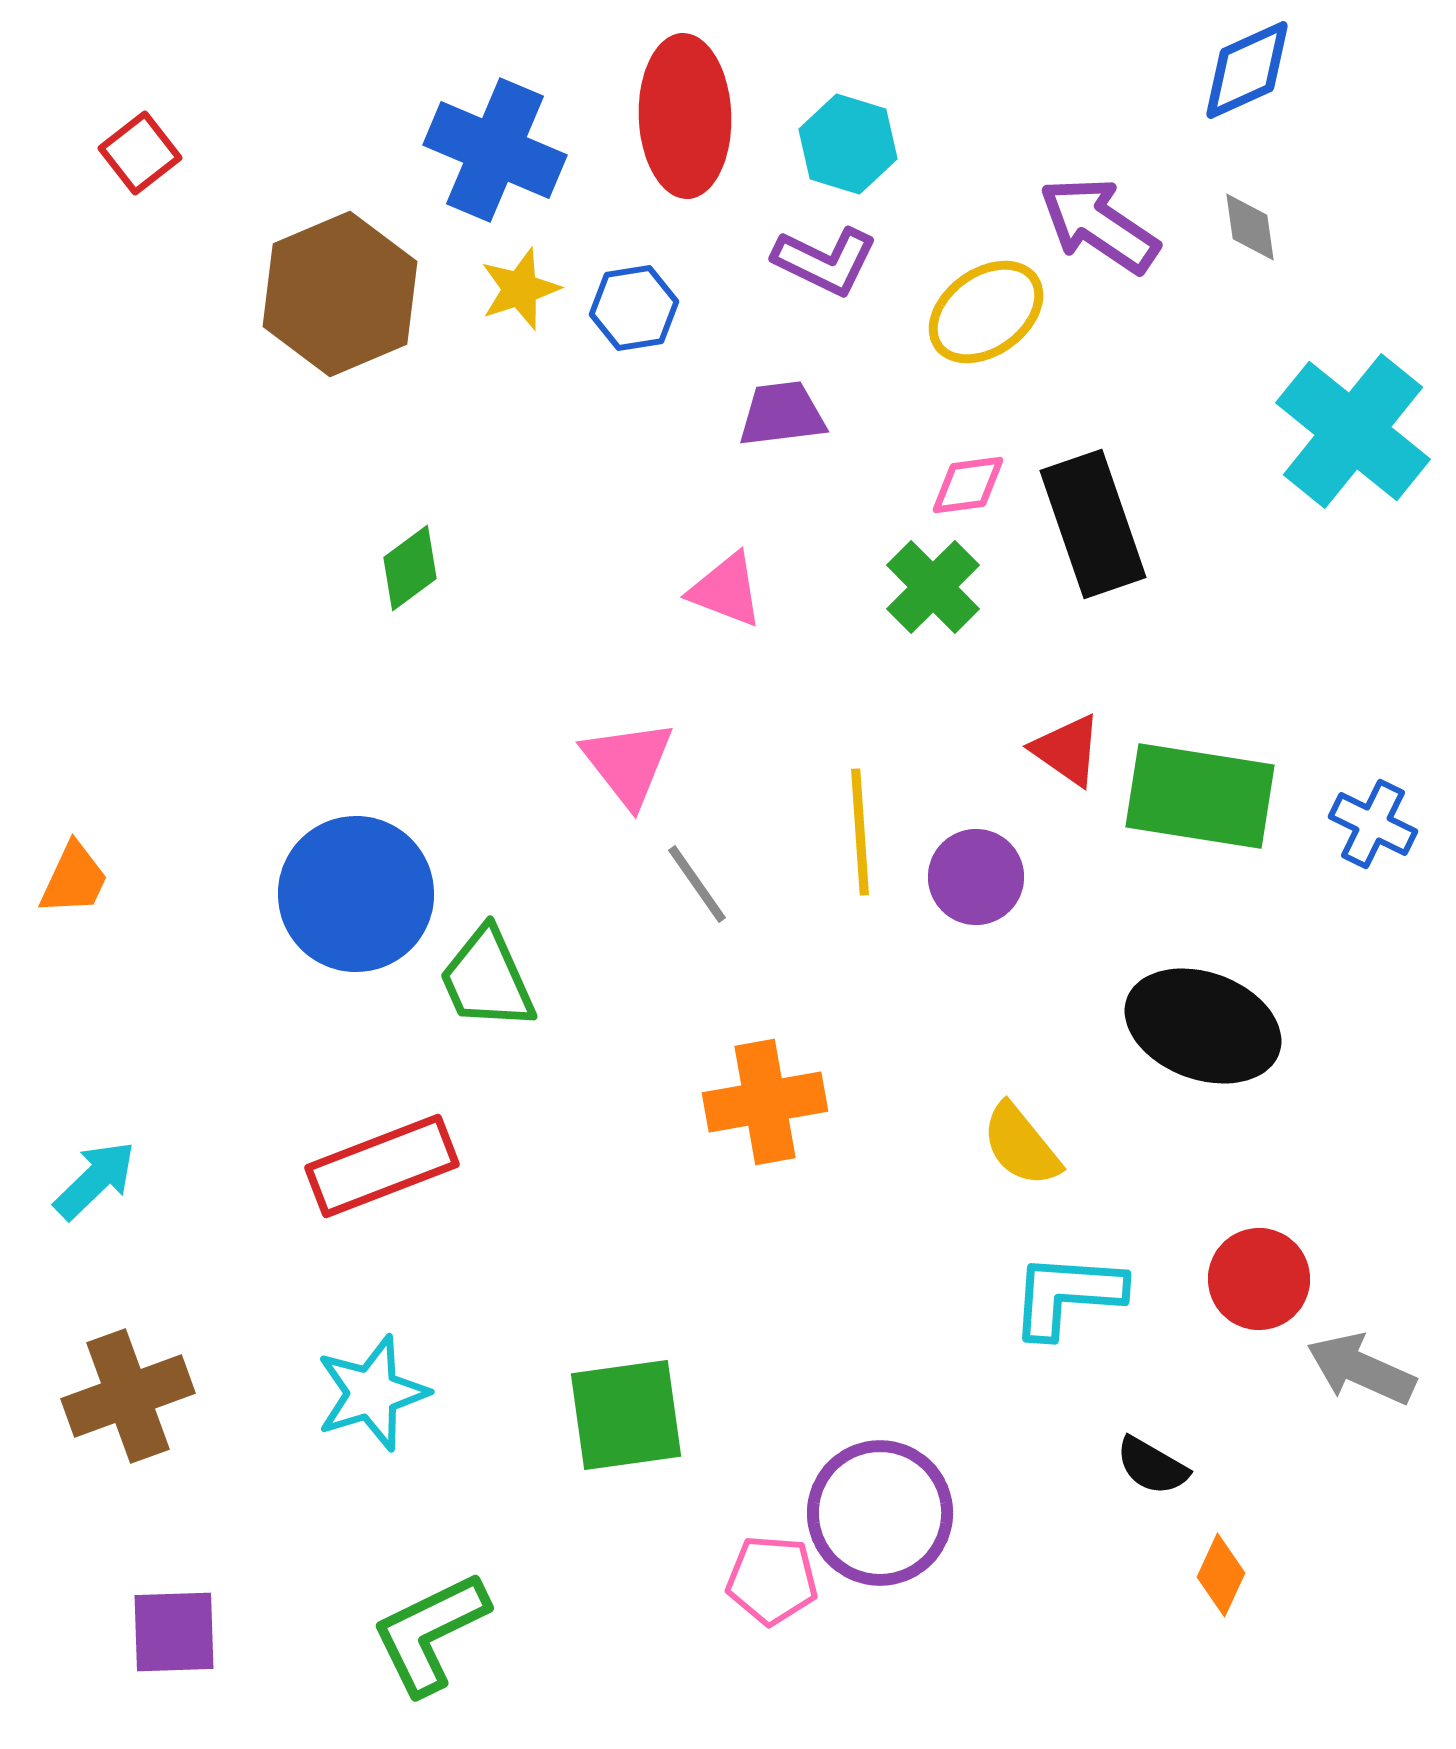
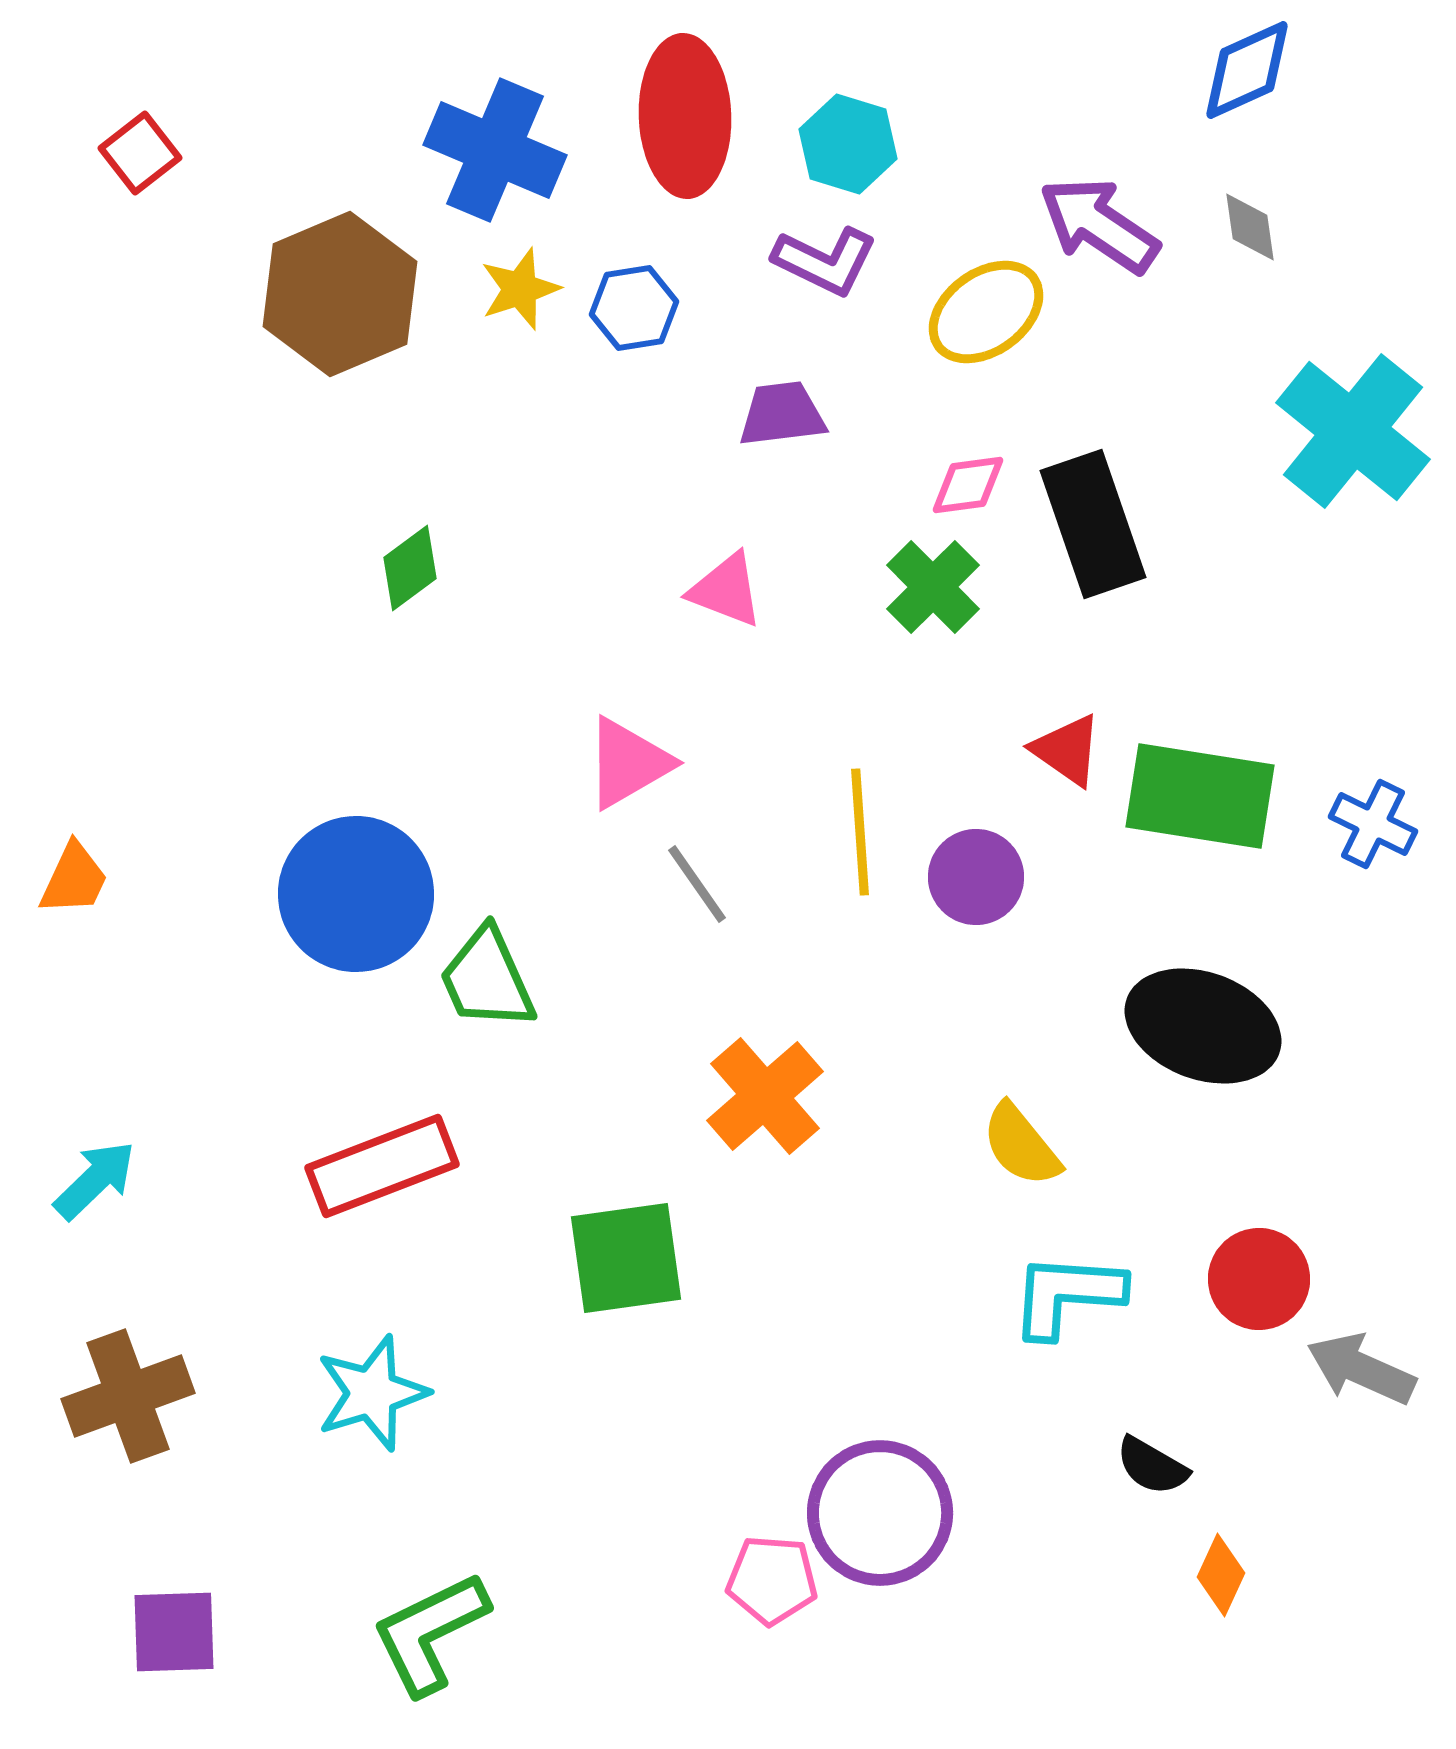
pink triangle at (628, 763): rotated 38 degrees clockwise
orange cross at (765, 1102): moved 6 px up; rotated 31 degrees counterclockwise
green square at (626, 1415): moved 157 px up
